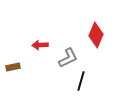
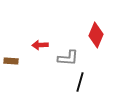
gray L-shape: rotated 30 degrees clockwise
brown rectangle: moved 2 px left, 6 px up; rotated 16 degrees clockwise
black line: moved 1 px left, 1 px down
